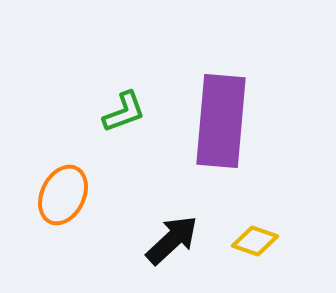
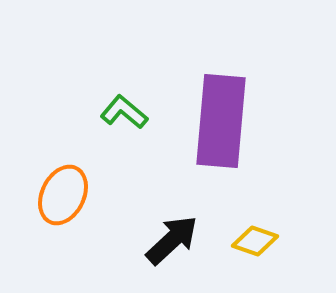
green L-shape: rotated 120 degrees counterclockwise
